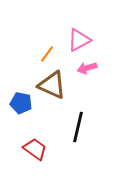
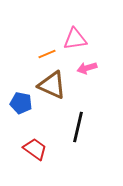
pink triangle: moved 4 px left, 1 px up; rotated 20 degrees clockwise
orange line: rotated 30 degrees clockwise
